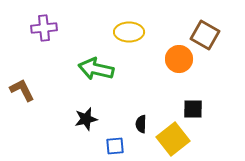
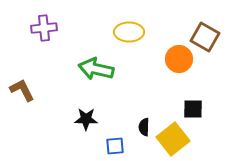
brown square: moved 2 px down
black star: rotated 15 degrees clockwise
black semicircle: moved 3 px right, 3 px down
